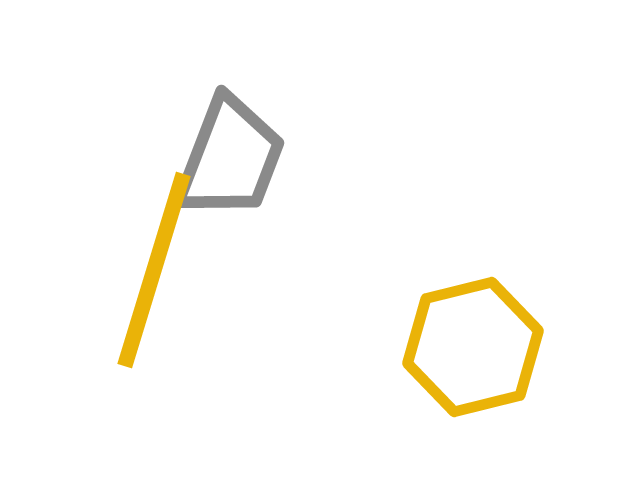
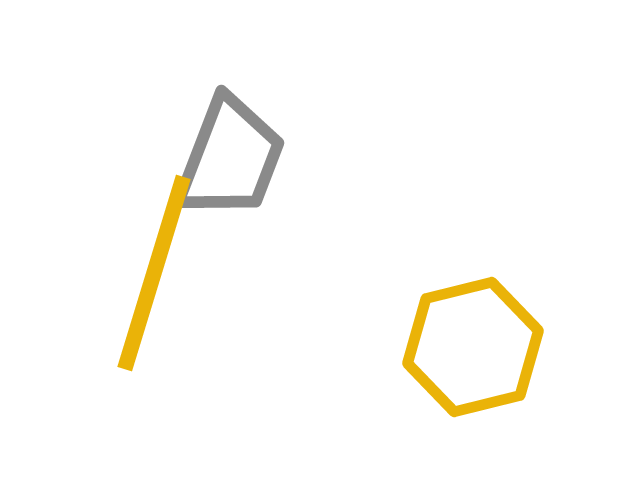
yellow line: moved 3 px down
